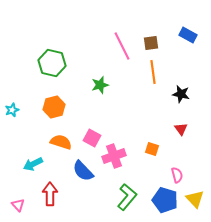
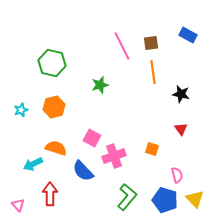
cyan star: moved 9 px right
orange semicircle: moved 5 px left, 6 px down
